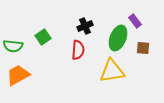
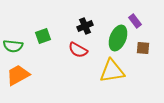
green square: moved 1 px up; rotated 14 degrees clockwise
red semicircle: rotated 114 degrees clockwise
